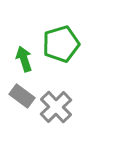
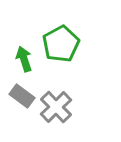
green pentagon: rotated 12 degrees counterclockwise
